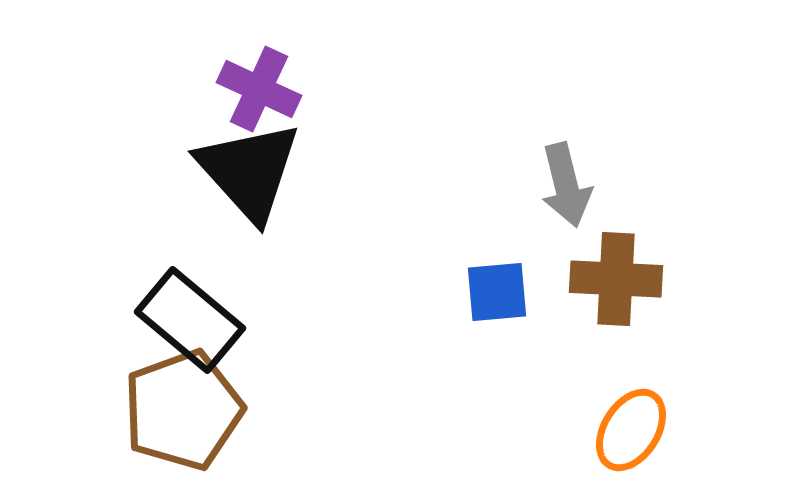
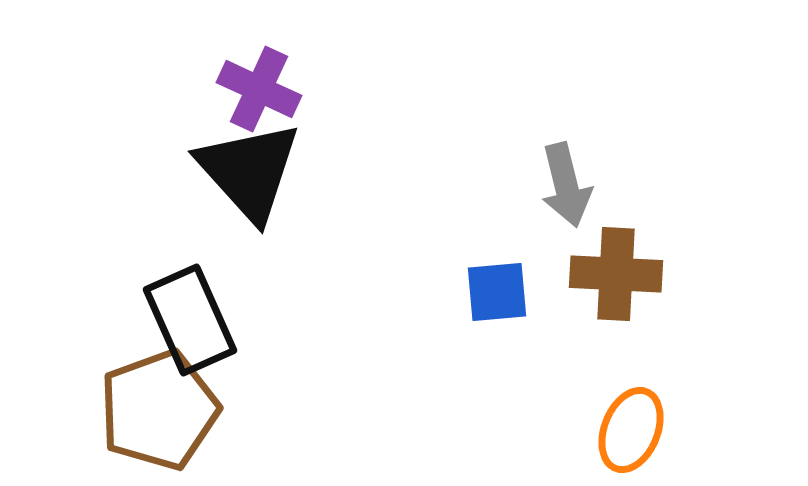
brown cross: moved 5 px up
black rectangle: rotated 26 degrees clockwise
brown pentagon: moved 24 px left
orange ellipse: rotated 10 degrees counterclockwise
